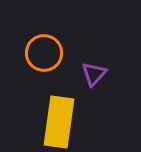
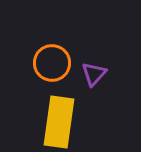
orange circle: moved 8 px right, 10 px down
